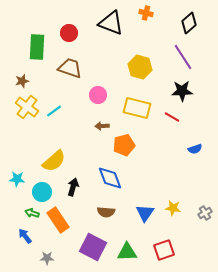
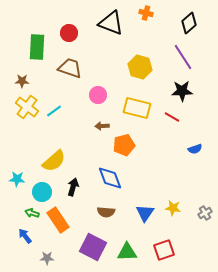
brown star: rotated 16 degrees clockwise
